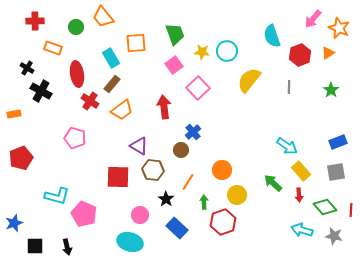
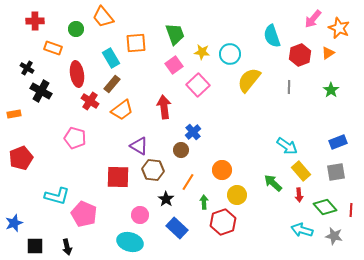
green circle at (76, 27): moved 2 px down
cyan circle at (227, 51): moved 3 px right, 3 px down
pink square at (198, 88): moved 3 px up
